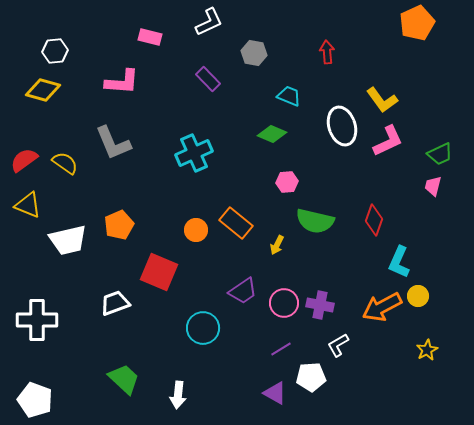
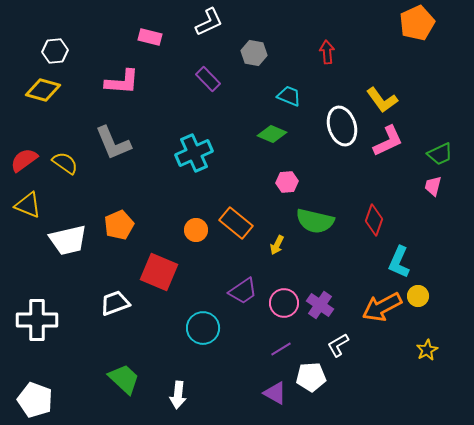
purple cross at (320, 305): rotated 24 degrees clockwise
